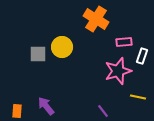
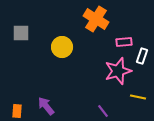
gray square: moved 17 px left, 21 px up
